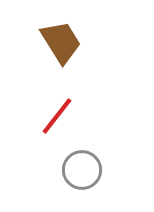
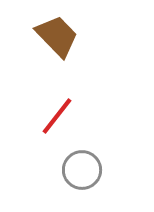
brown trapezoid: moved 4 px left, 6 px up; rotated 12 degrees counterclockwise
